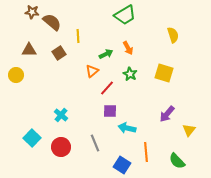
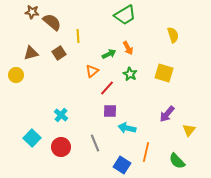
brown triangle: moved 2 px right, 3 px down; rotated 14 degrees counterclockwise
green arrow: moved 3 px right
orange line: rotated 18 degrees clockwise
